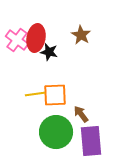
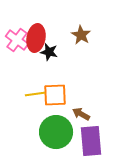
brown arrow: rotated 24 degrees counterclockwise
